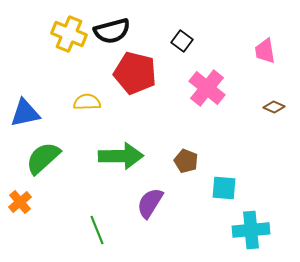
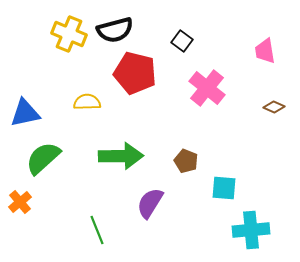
black semicircle: moved 3 px right, 1 px up
